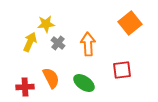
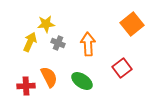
orange square: moved 2 px right, 1 px down
gray cross: rotated 16 degrees counterclockwise
red square: moved 2 px up; rotated 30 degrees counterclockwise
orange semicircle: moved 2 px left, 1 px up
green ellipse: moved 2 px left, 2 px up
red cross: moved 1 px right, 1 px up
